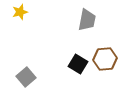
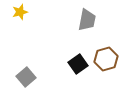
brown hexagon: moved 1 px right; rotated 10 degrees counterclockwise
black square: rotated 24 degrees clockwise
